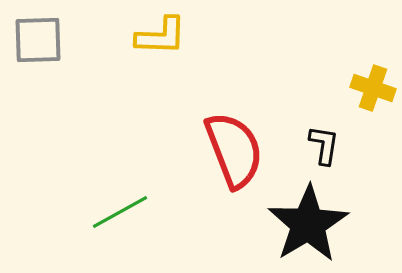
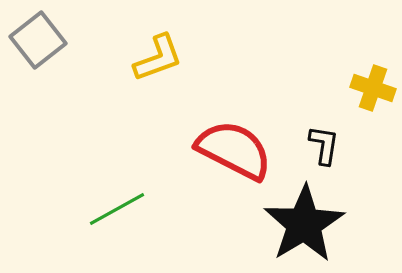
yellow L-shape: moved 3 px left, 22 px down; rotated 22 degrees counterclockwise
gray square: rotated 36 degrees counterclockwise
red semicircle: rotated 42 degrees counterclockwise
green line: moved 3 px left, 3 px up
black star: moved 4 px left
